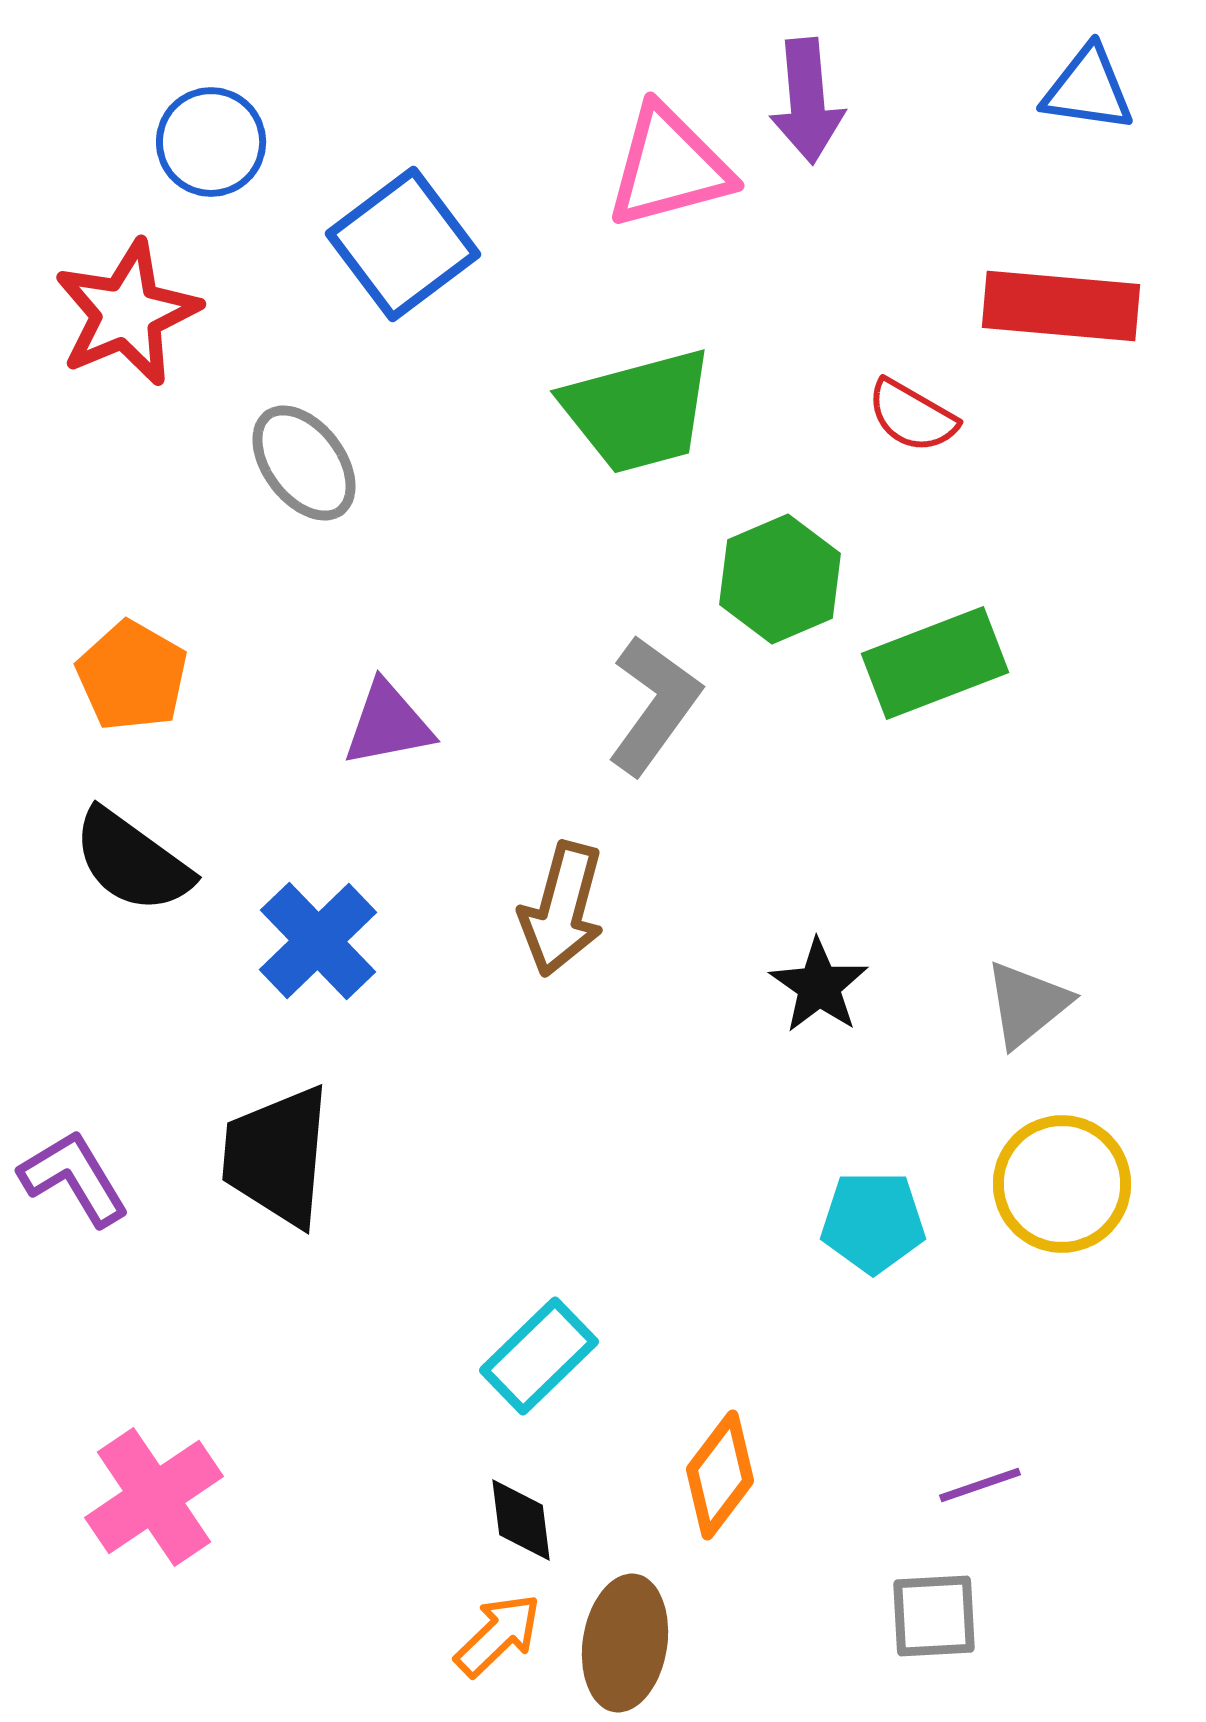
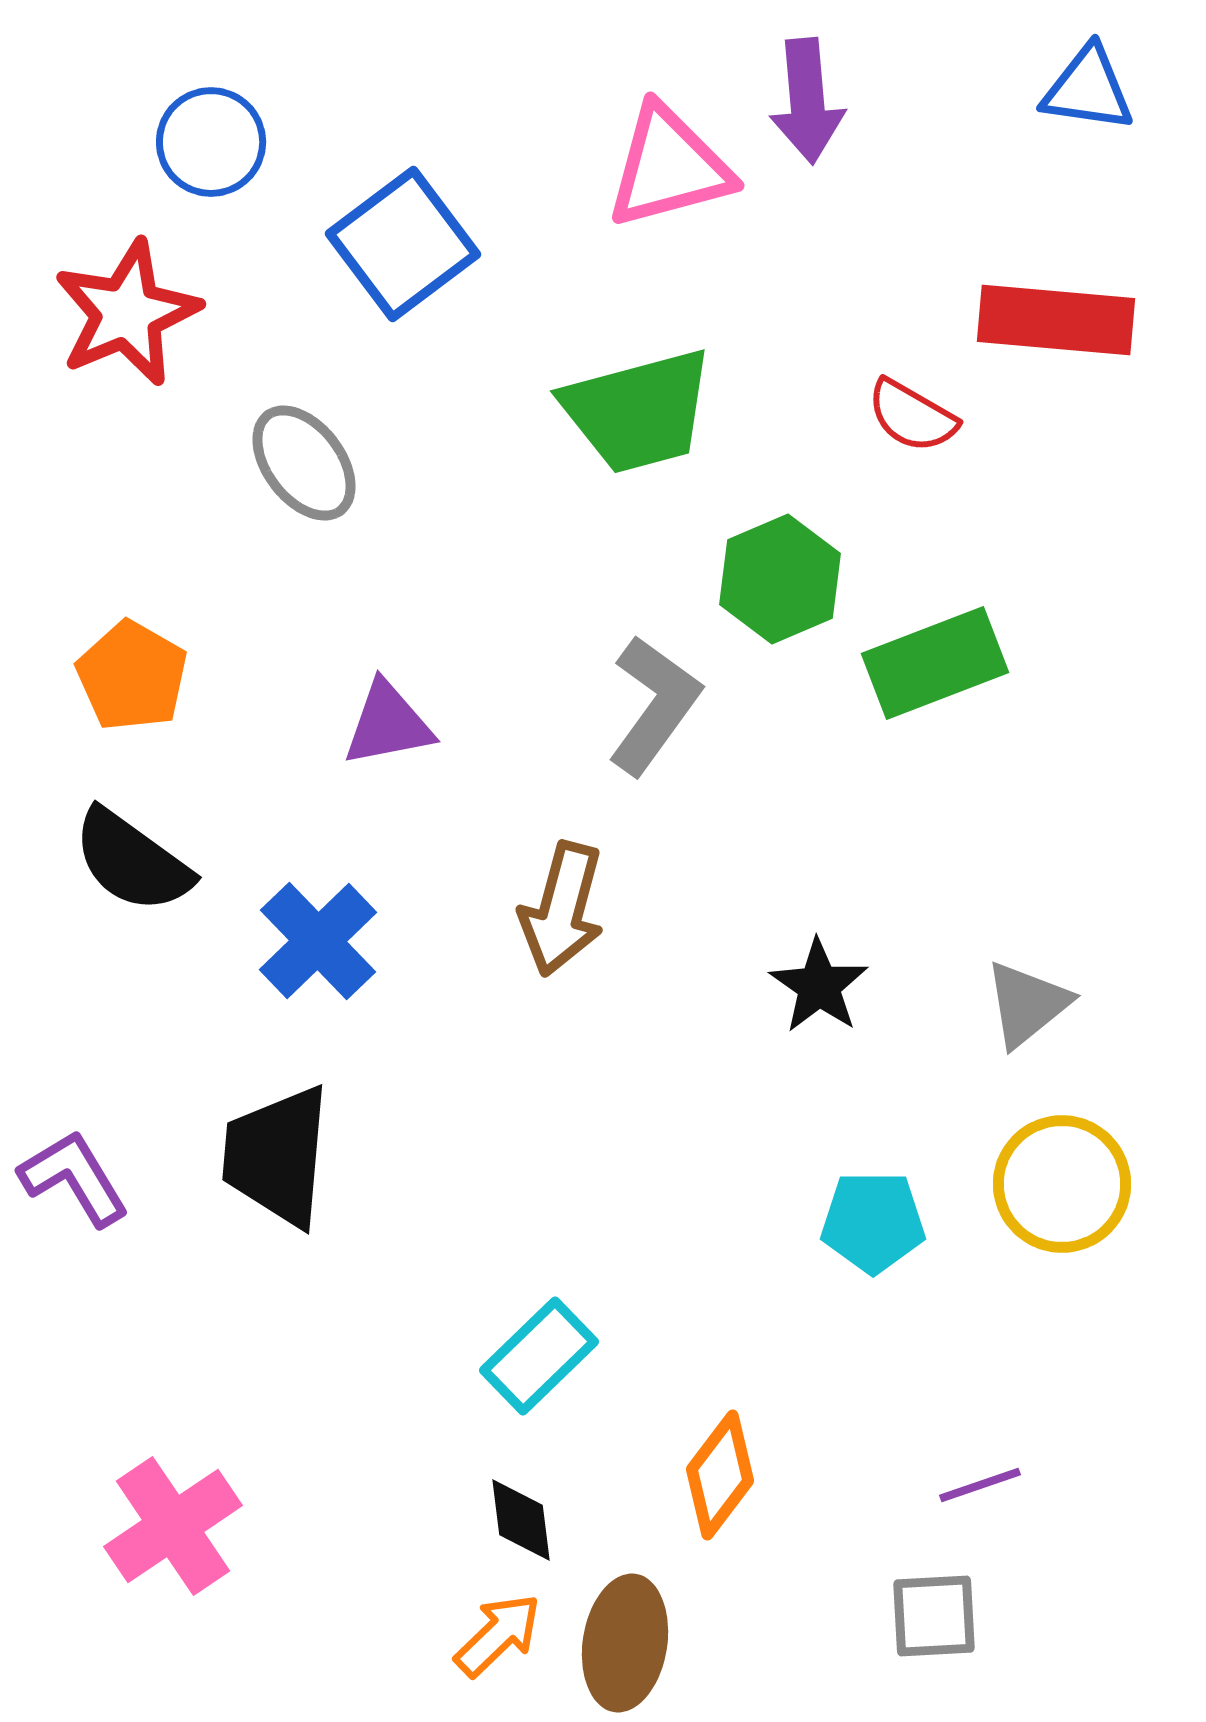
red rectangle: moved 5 px left, 14 px down
pink cross: moved 19 px right, 29 px down
